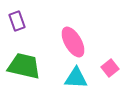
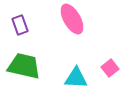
purple rectangle: moved 3 px right, 4 px down
pink ellipse: moved 1 px left, 23 px up
